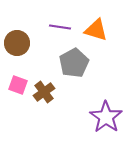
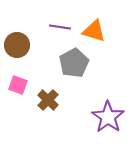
orange triangle: moved 2 px left, 1 px down
brown circle: moved 2 px down
brown cross: moved 4 px right, 8 px down; rotated 10 degrees counterclockwise
purple star: moved 2 px right
